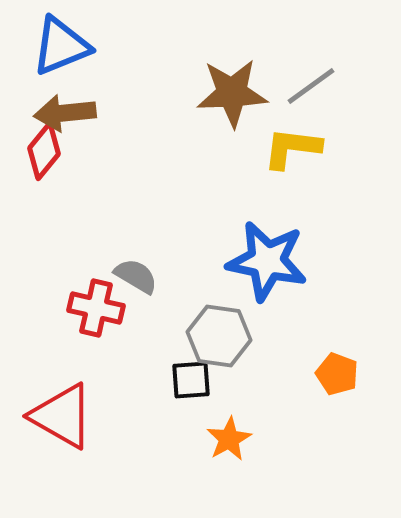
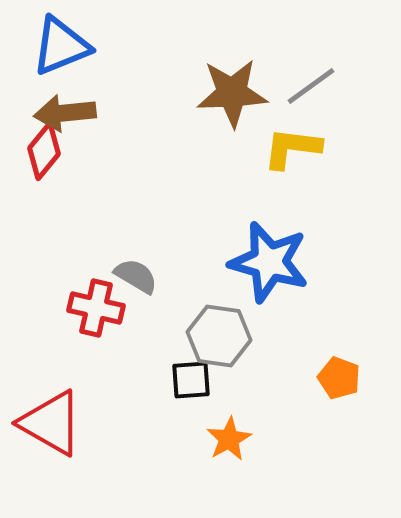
blue star: moved 2 px right, 1 px down; rotated 4 degrees clockwise
orange pentagon: moved 2 px right, 4 px down
red triangle: moved 11 px left, 7 px down
